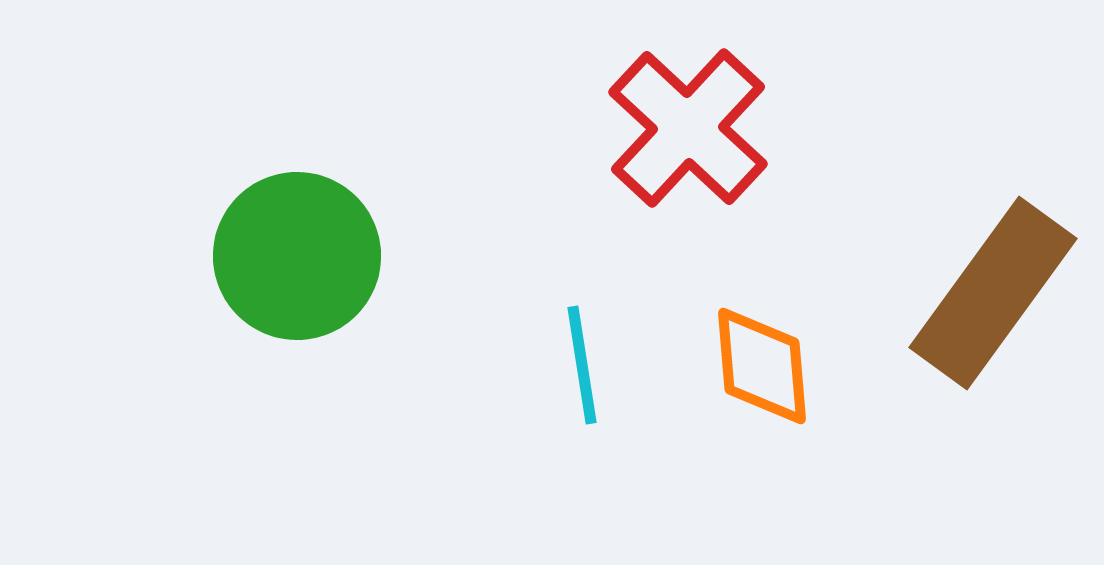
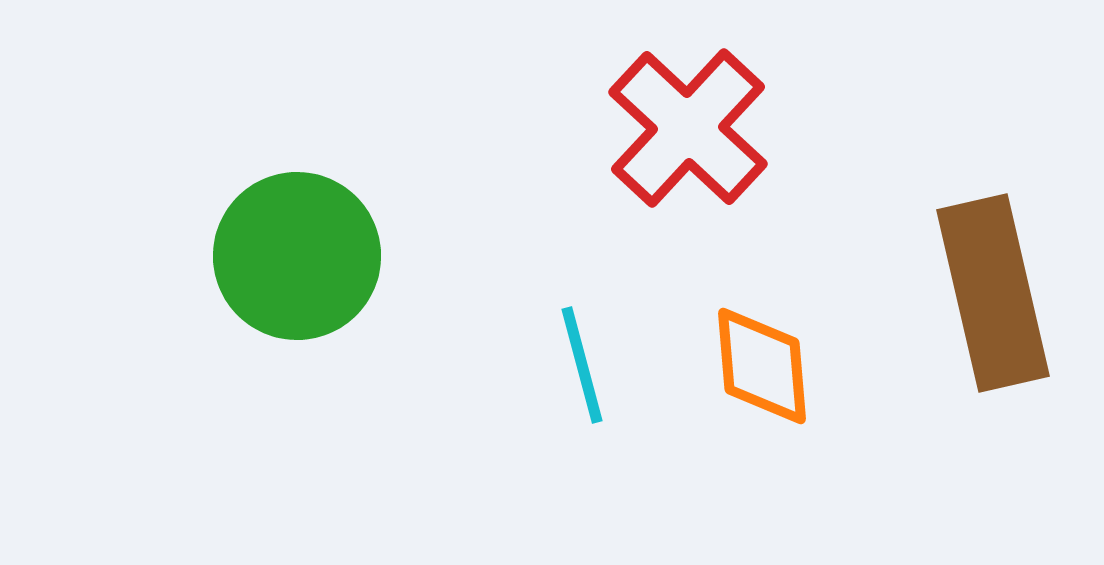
brown rectangle: rotated 49 degrees counterclockwise
cyan line: rotated 6 degrees counterclockwise
